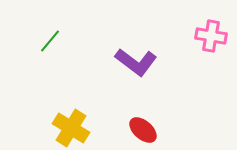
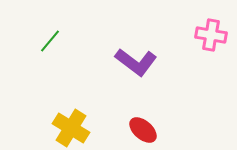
pink cross: moved 1 px up
